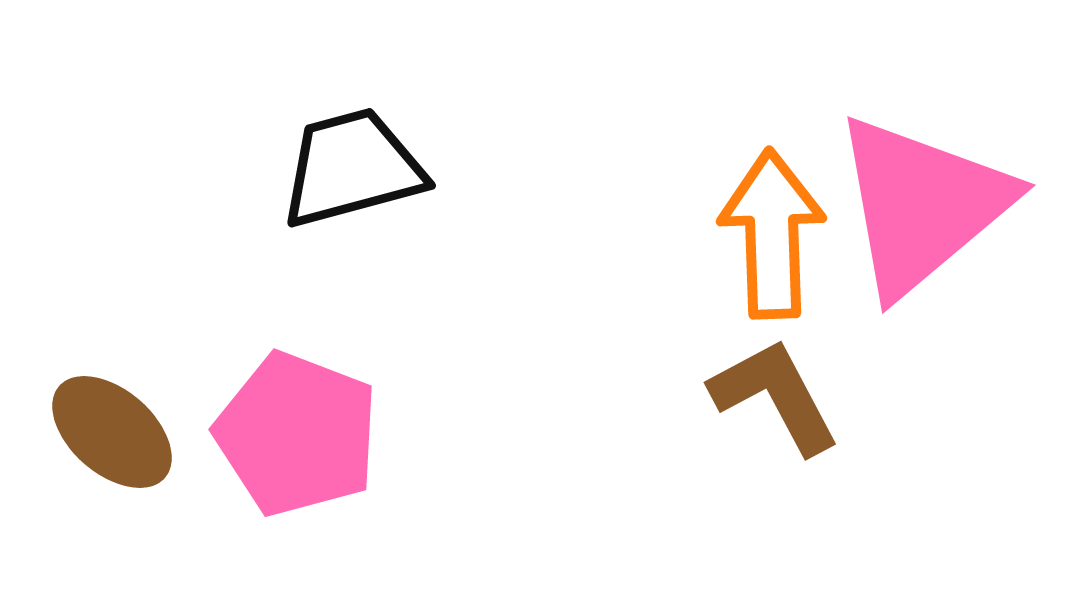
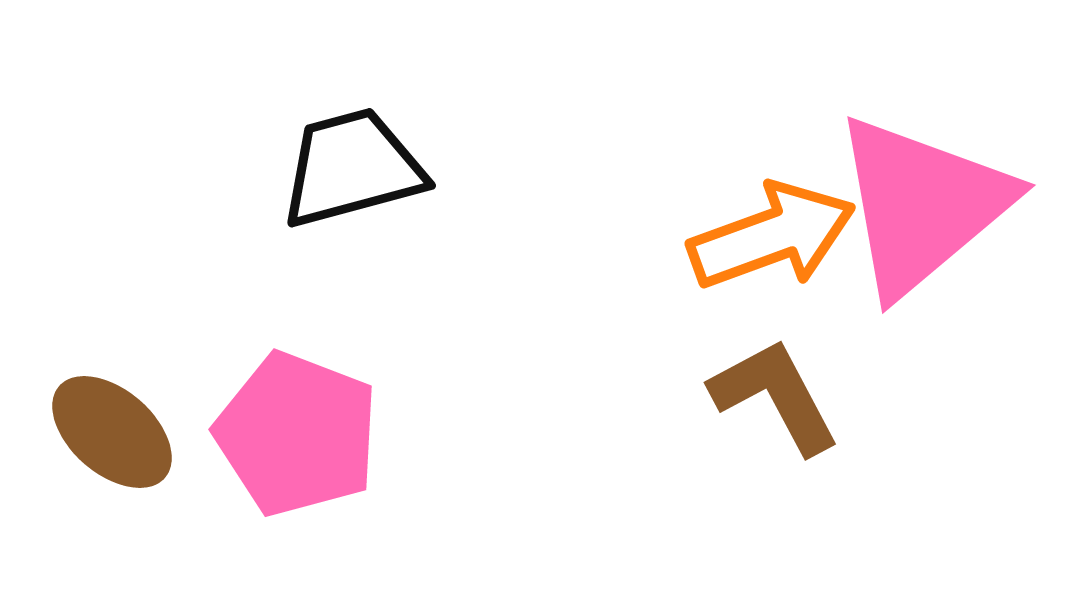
orange arrow: moved 2 px down; rotated 72 degrees clockwise
